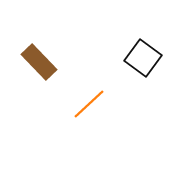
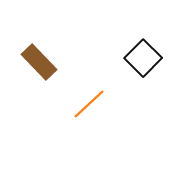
black square: rotated 9 degrees clockwise
